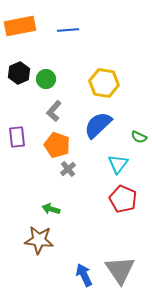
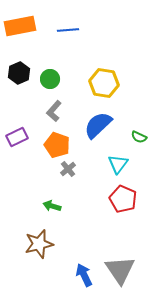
green circle: moved 4 px right
purple rectangle: rotated 70 degrees clockwise
green arrow: moved 1 px right, 3 px up
brown star: moved 4 px down; rotated 20 degrees counterclockwise
